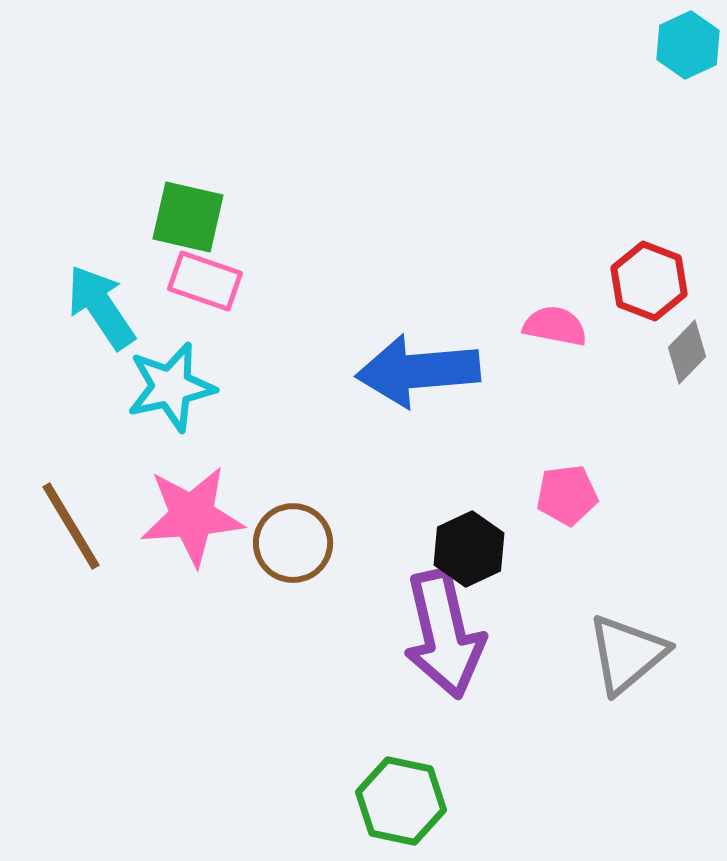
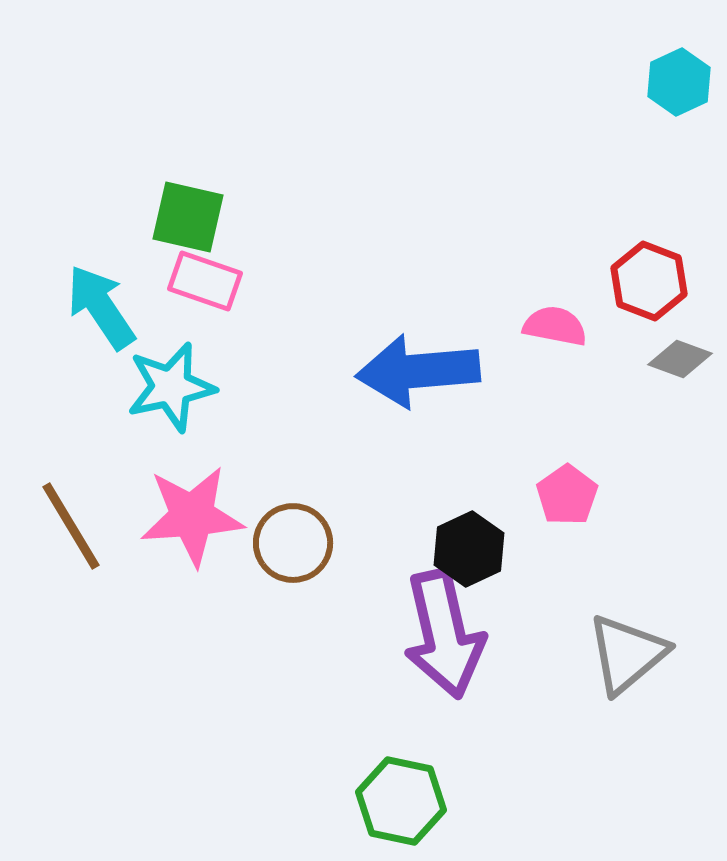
cyan hexagon: moved 9 px left, 37 px down
gray diamond: moved 7 px left, 7 px down; rotated 66 degrees clockwise
pink pentagon: rotated 28 degrees counterclockwise
